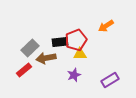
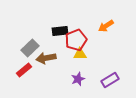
black rectangle: moved 11 px up
purple star: moved 4 px right, 4 px down
